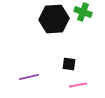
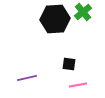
green cross: rotated 30 degrees clockwise
black hexagon: moved 1 px right
purple line: moved 2 px left, 1 px down
